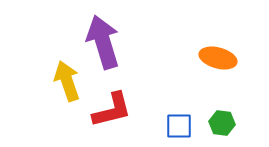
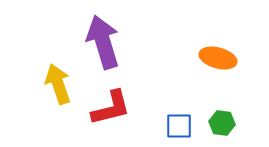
yellow arrow: moved 9 px left, 3 px down
red L-shape: moved 1 px left, 2 px up
